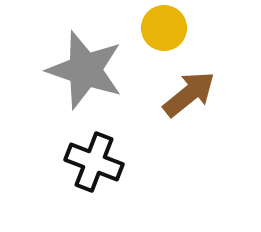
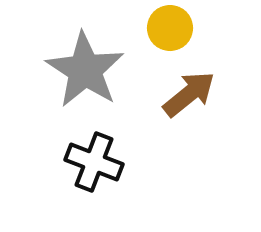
yellow circle: moved 6 px right
gray star: rotated 14 degrees clockwise
